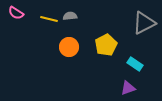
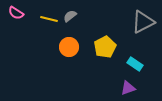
gray semicircle: rotated 32 degrees counterclockwise
gray triangle: moved 1 px left, 1 px up
yellow pentagon: moved 1 px left, 2 px down
